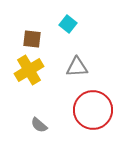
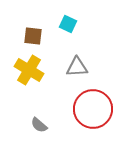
cyan square: rotated 12 degrees counterclockwise
brown square: moved 1 px right, 3 px up
yellow cross: rotated 28 degrees counterclockwise
red circle: moved 1 px up
